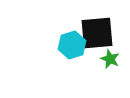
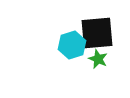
green star: moved 12 px left
